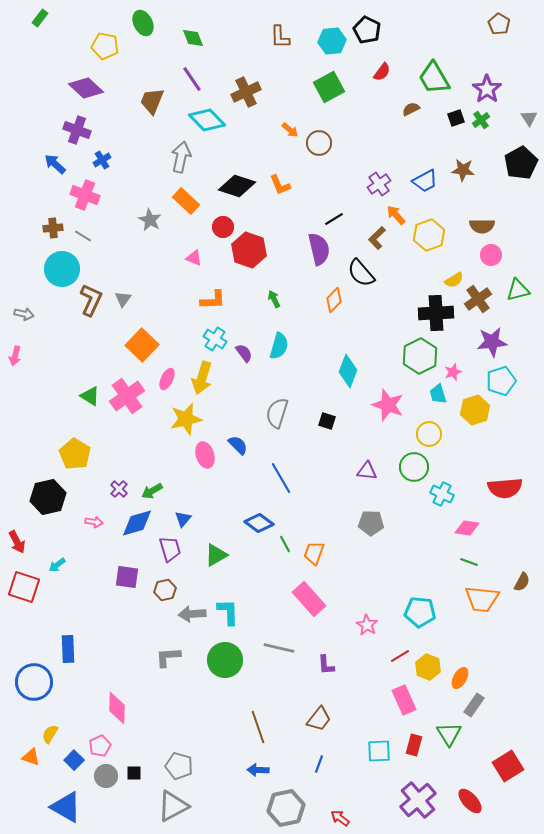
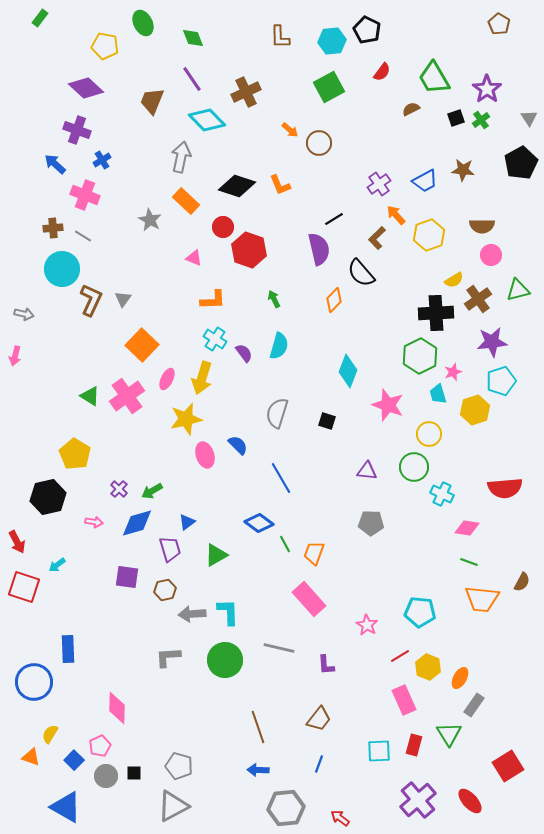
blue triangle at (183, 519): moved 4 px right, 3 px down; rotated 12 degrees clockwise
gray hexagon at (286, 808): rotated 6 degrees clockwise
